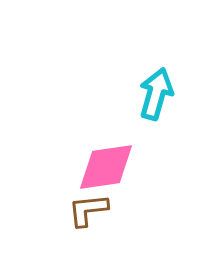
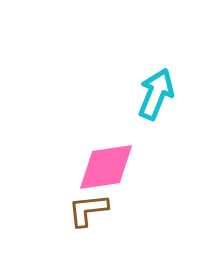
cyan arrow: rotated 6 degrees clockwise
